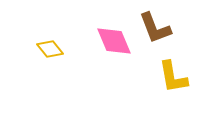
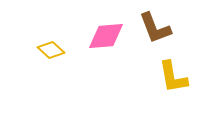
pink diamond: moved 8 px left, 5 px up; rotated 72 degrees counterclockwise
yellow diamond: moved 1 px right, 1 px down; rotated 8 degrees counterclockwise
